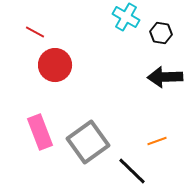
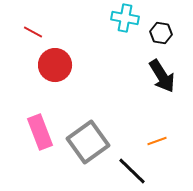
cyan cross: moved 1 px left, 1 px down; rotated 20 degrees counterclockwise
red line: moved 2 px left
black arrow: moved 3 px left, 1 px up; rotated 120 degrees counterclockwise
